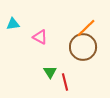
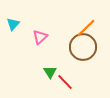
cyan triangle: rotated 40 degrees counterclockwise
pink triangle: rotated 49 degrees clockwise
red line: rotated 30 degrees counterclockwise
